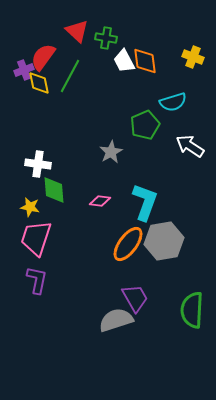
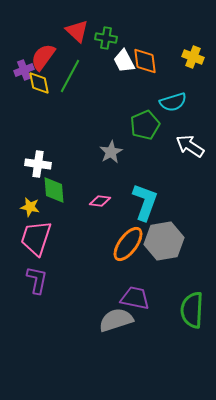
purple trapezoid: rotated 48 degrees counterclockwise
